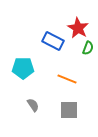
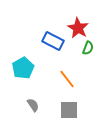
cyan pentagon: rotated 30 degrees counterclockwise
orange line: rotated 30 degrees clockwise
